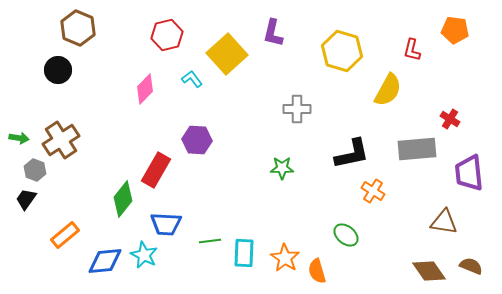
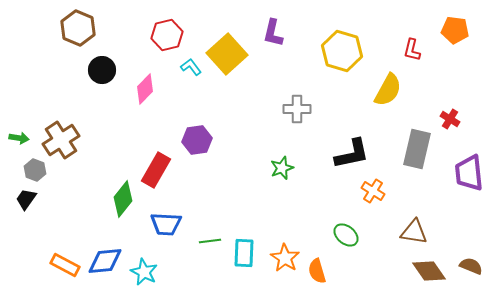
black circle: moved 44 px right
cyan L-shape: moved 1 px left, 12 px up
purple hexagon: rotated 12 degrees counterclockwise
gray rectangle: rotated 72 degrees counterclockwise
green star: rotated 20 degrees counterclockwise
brown triangle: moved 30 px left, 10 px down
orange rectangle: moved 30 px down; rotated 68 degrees clockwise
cyan star: moved 17 px down
